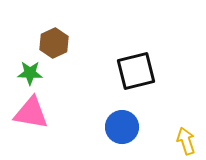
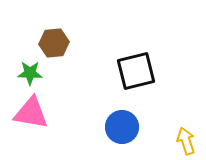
brown hexagon: rotated 20 degrees clockwise
